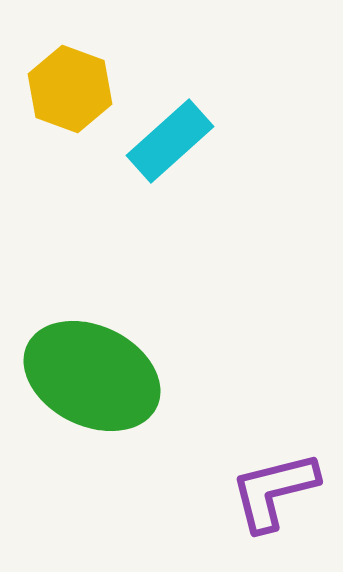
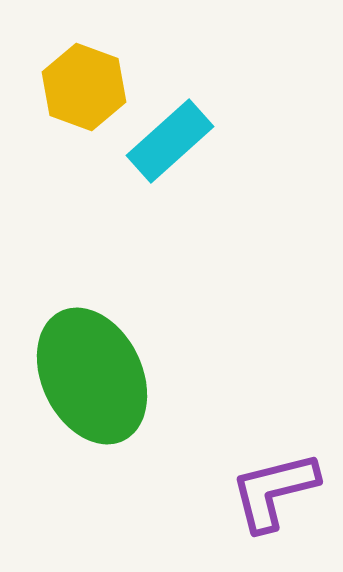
yellow hexagon: moved 14 px right, 2 px up
green ellipse: rotated 38 degrees clockwise
